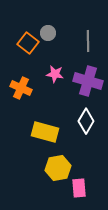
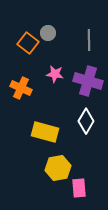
gray line: moved 1 px right, 1 px up
